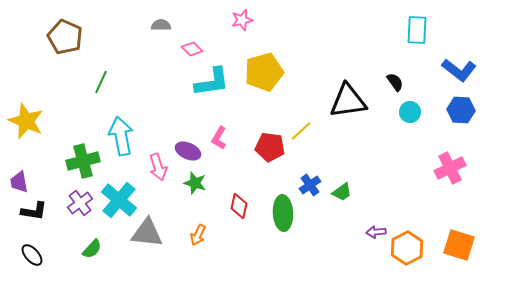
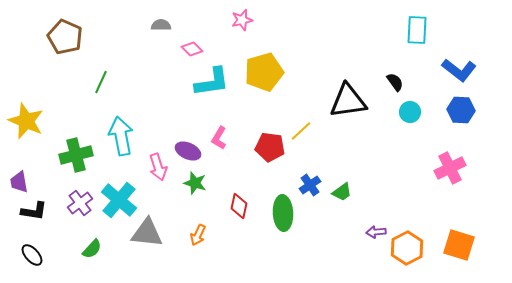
green cross: moved 7 px left, 6 px up
